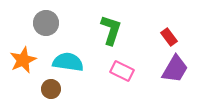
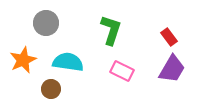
purple trapezoid: moved 3 px left
